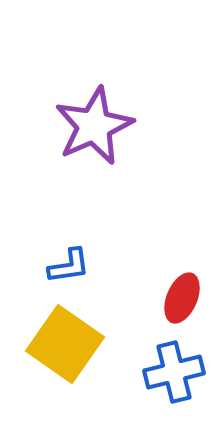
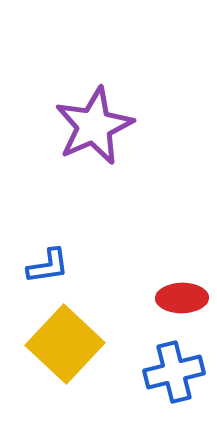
blue L-shape: moved 21 px left
red ellipse: rotated 66 degrees clockwise
yellow square: rotated 8 degrees clockwise
